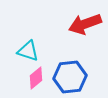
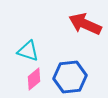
red arrow: rotated 44 degrees clockwise
pink diamond: moved 2 px left, 1 px down
